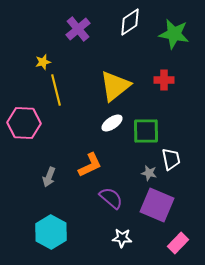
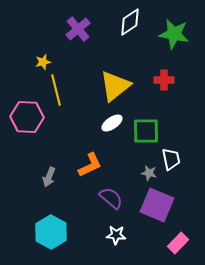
pink hexagon: moved 3 px right, 6 px up
white star: moved 6 px left, 3 px up
